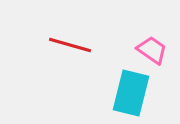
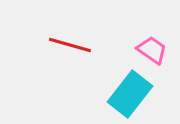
cyan rectangle: moved 1 px left, 1 px down; rotated 24 degrees clockwise
